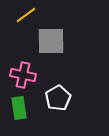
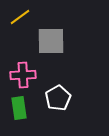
yellow line: moved 6 px left, 2 px down
pink cross: rotated 15 degrees counterclockwise
